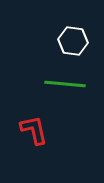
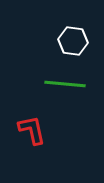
red L-shape: moved 2 px left
